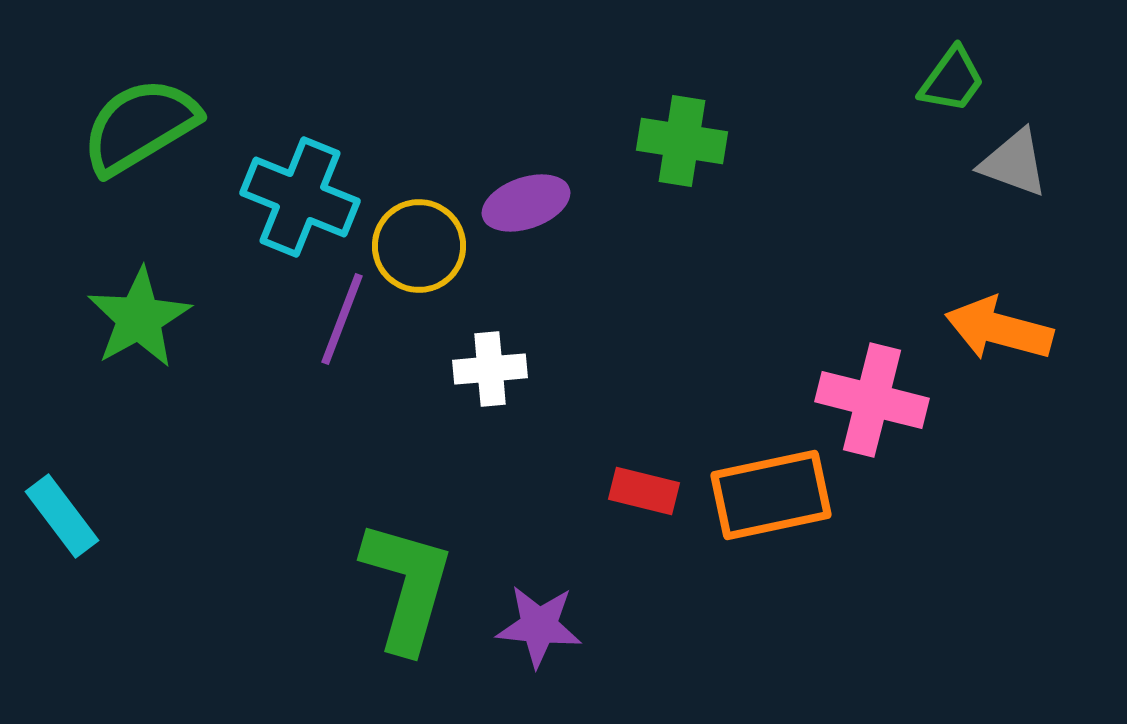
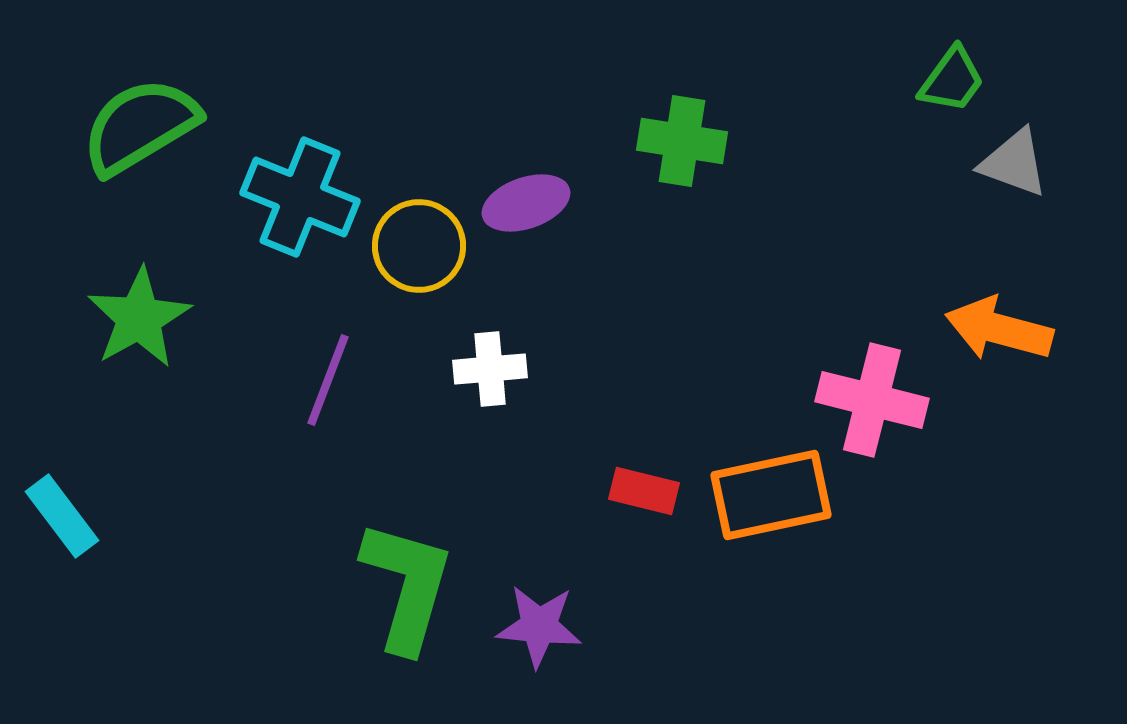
purple line: moved 14 px left, 61 px down
